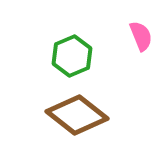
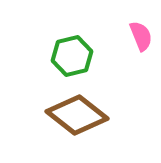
green hexagon: rotated 9 degrees clockwise
